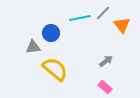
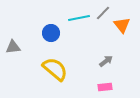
cyan line: moved 1 px left
gray triangle: moved 20 px left
pink rectangle: rotated 48 degrees counterclockwise
